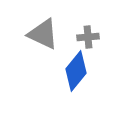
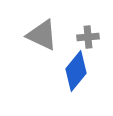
gray triangle: moved 1 px left, 1 px down
